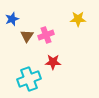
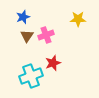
blue star: moved 11 px right, 2 px up
red star: moved 1 px down; rotated 21 degrees counterclockwise
cyan cross: moved 2 px right, 3 px up
